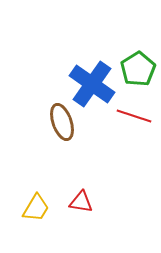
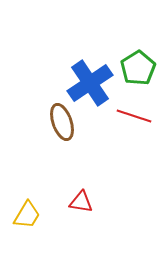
green pentagon: moved 1 px up
blue cross: moved 2 px left, 1 px up; rotated 21 degrees clockwise
yellow trapezoid: moved 9 px left, 7 px down
